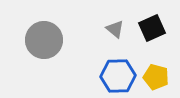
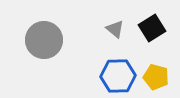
black square: rotated 8 degrees counterclockwise
